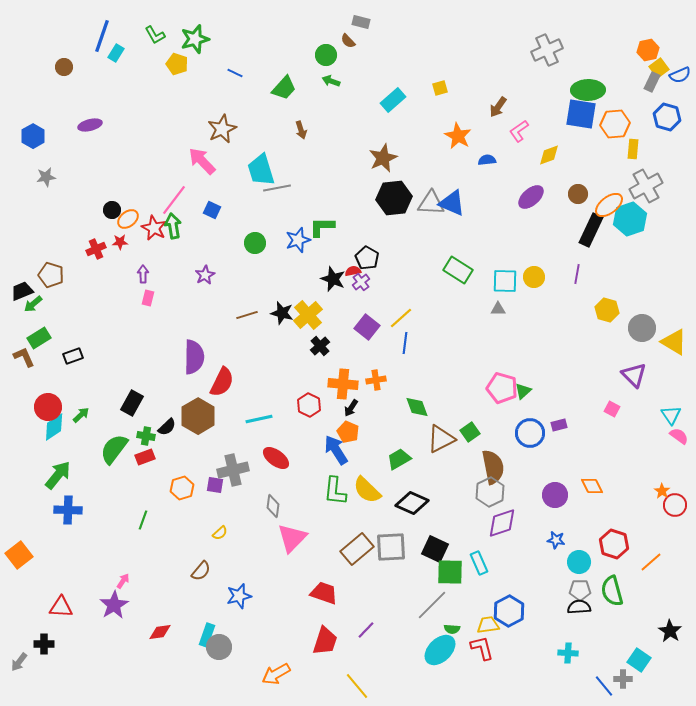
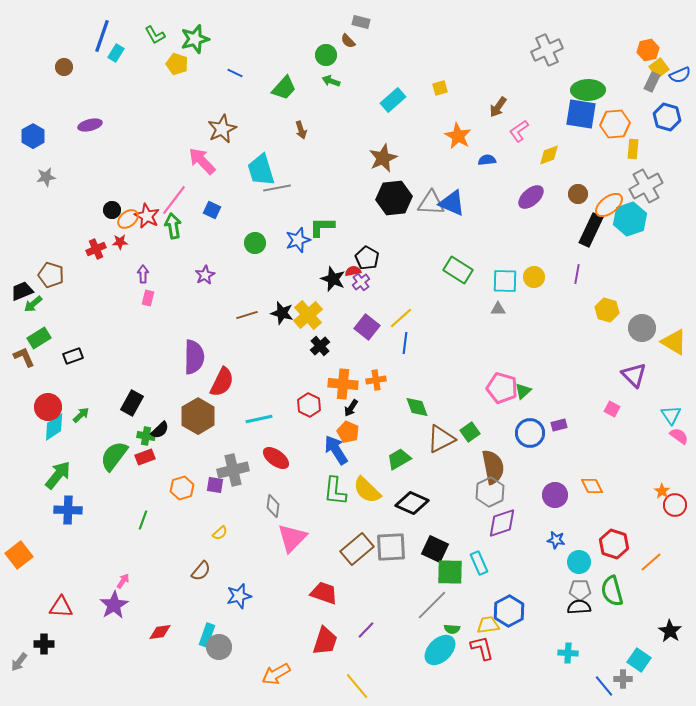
red star at (154, 228): moved 7 px left, 12 px up
black semicircle at (167, 427): moved 7 px left, 3 px down
green semicircle at (114, 449): moved 7 px down
